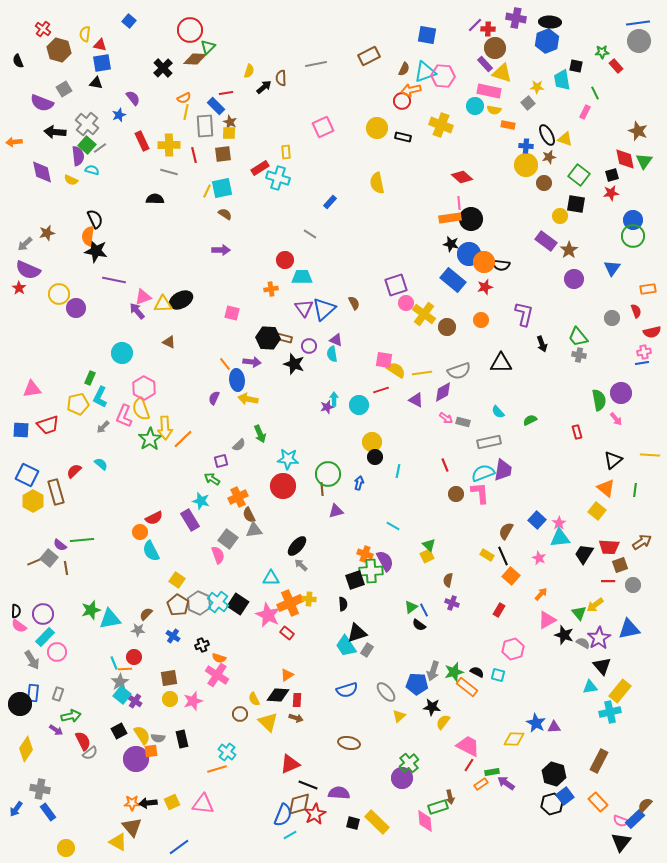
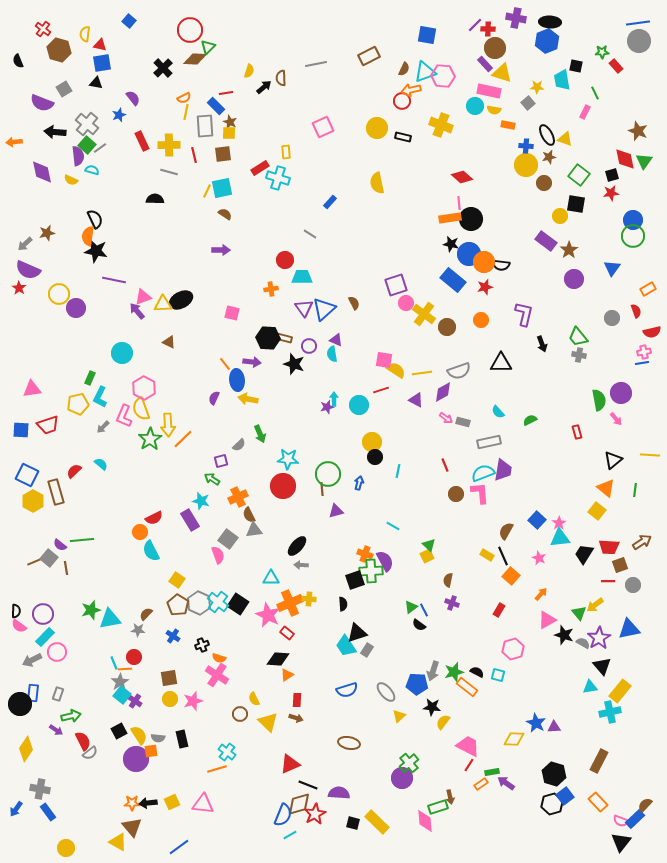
orange rectangle at (648, 289): rotated 21 degrees counterclockwise
yellow arrow at (165, 428): moved 3 px right, 3 px up
gray arrow at (301, 565): rotated 40 degrees counterclockwise
gray arrow at (32, 660): rotated 96 degrees clockwise
black diamond at (278, 695): moved 36 px up
yellow semicircle at (142, 735): moved 3 px left
